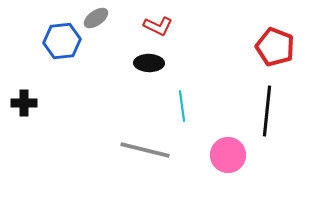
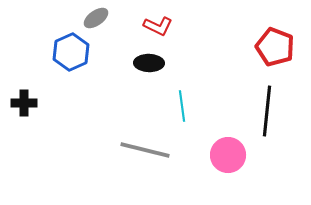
blue hexagon: moved 9 px right, 11 px down; rotated 18 degrees counterclockwise
